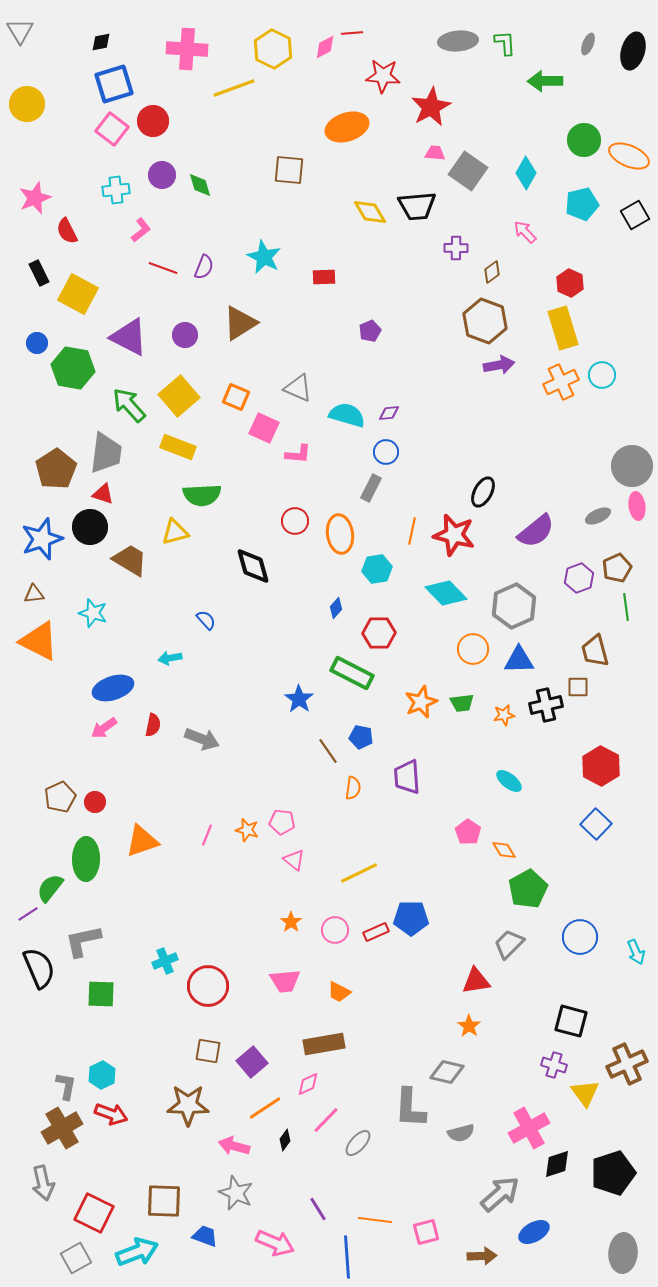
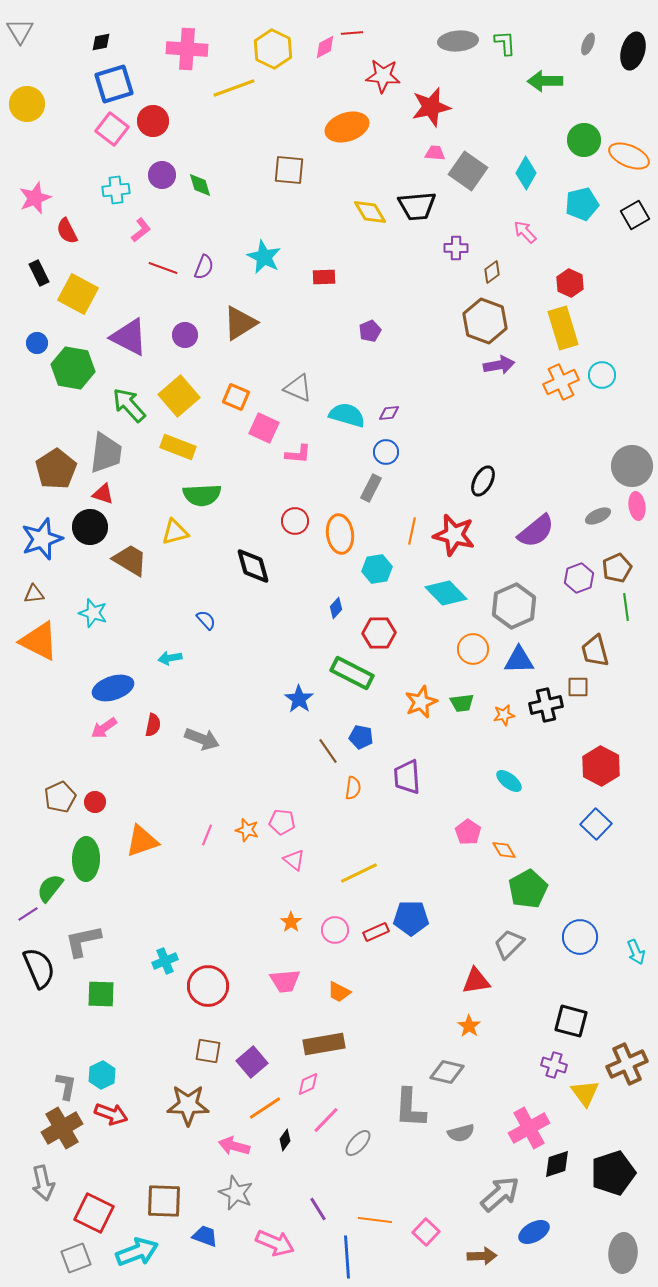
red star at (431, 107): rotated 15 degrees clockwise
black ellipse at (483, 492): moved 11 px up
pink square at (426, 1232): rotated 32 degrees counterclockwise
gray square at (76, 1258): rotated 8 degrees clockwise
